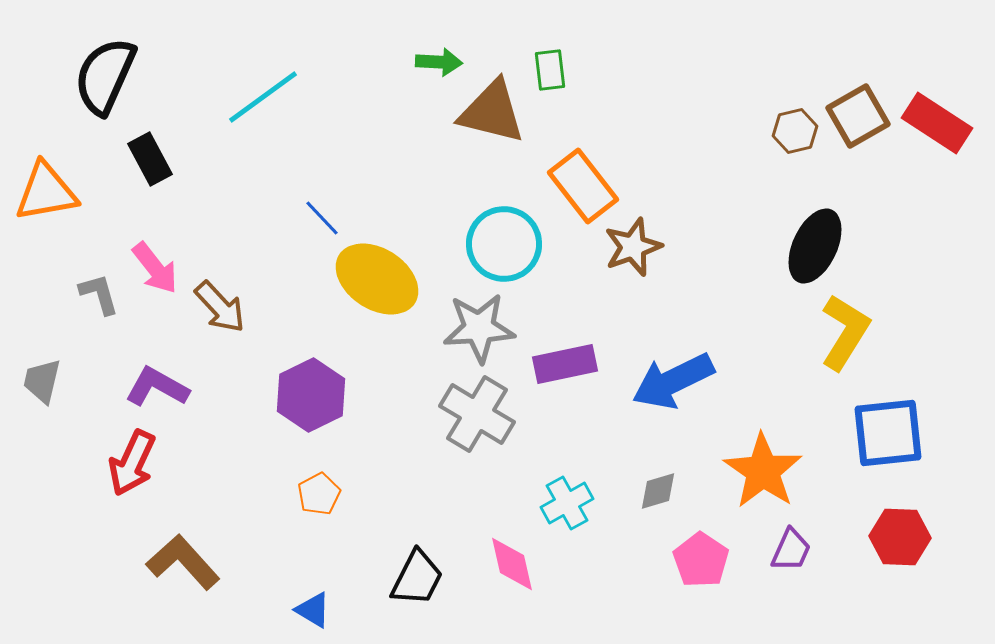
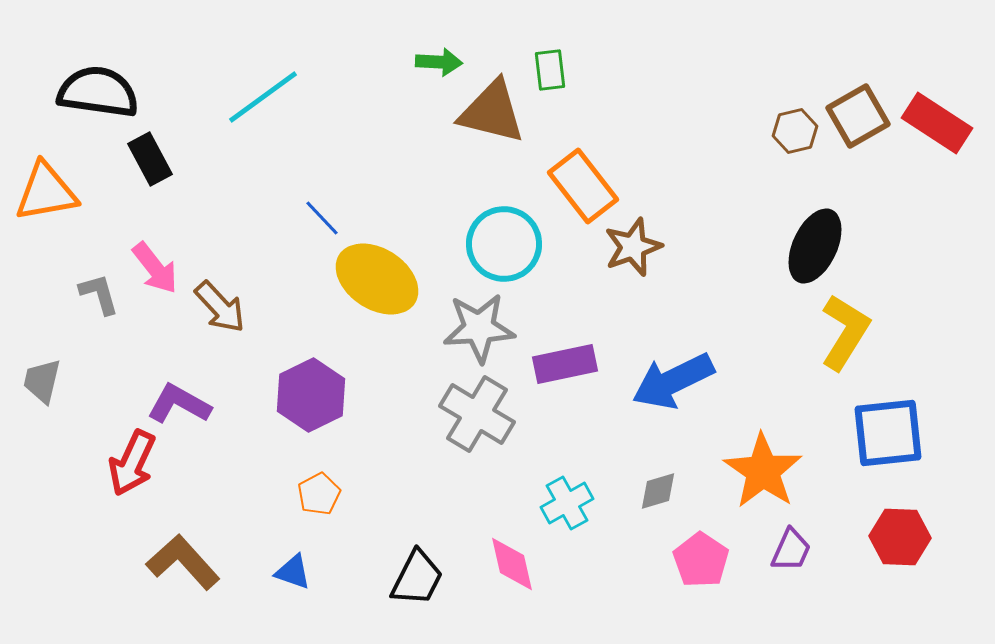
black semicircle: moved 7 px left, 16 px down; rotated 74 degrees clockwise
purple L-shape: moved 22 px right, 17 px down
blue triangle: moved 20 px left, 38 px up; rotated 12 degrees counterclockwise
